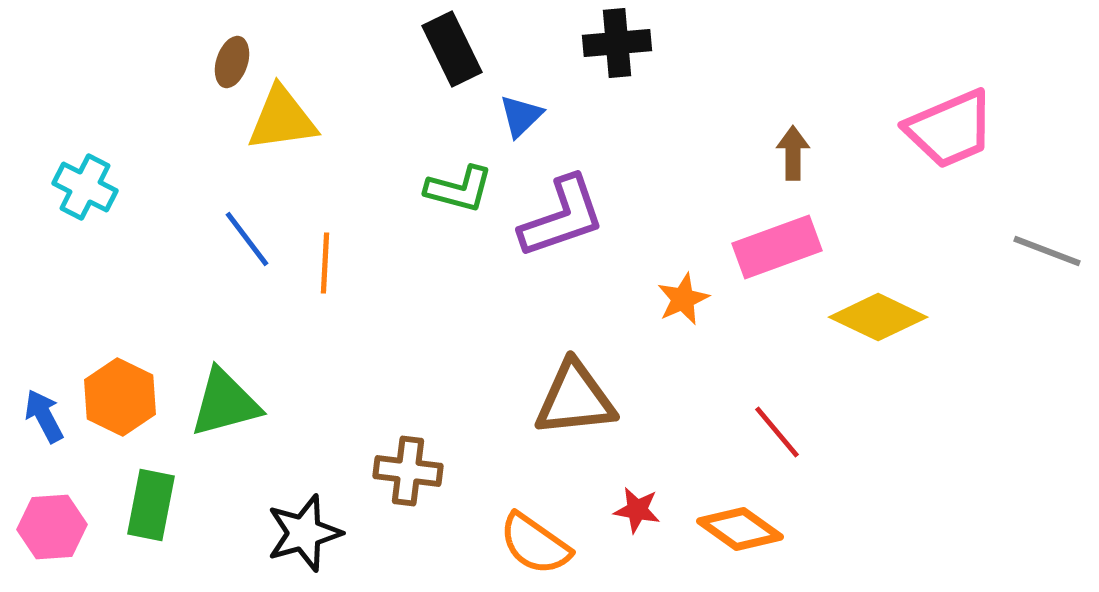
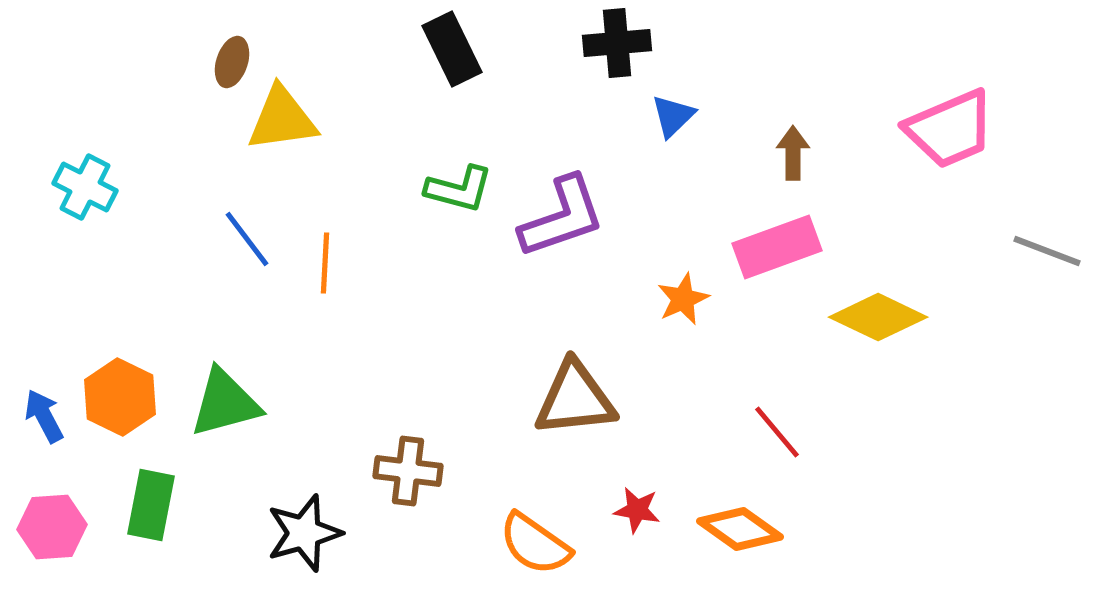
blue triangle: moved 152 px right
